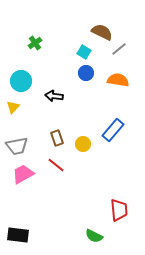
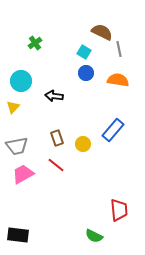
gray line: rotated 63 degrees counterclockwise
